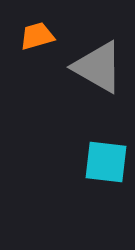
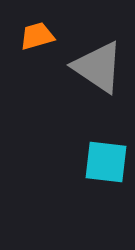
gray triangle: rotated 4 degrees clockwise
